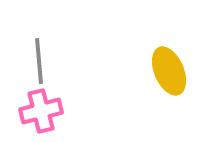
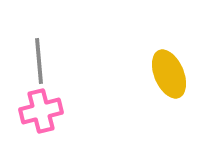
yellow ellipse: moved 3 px down
